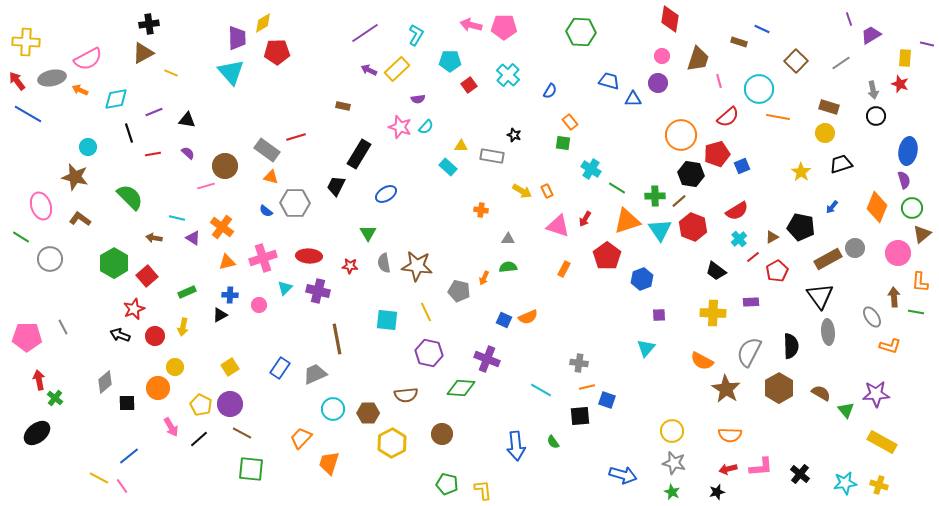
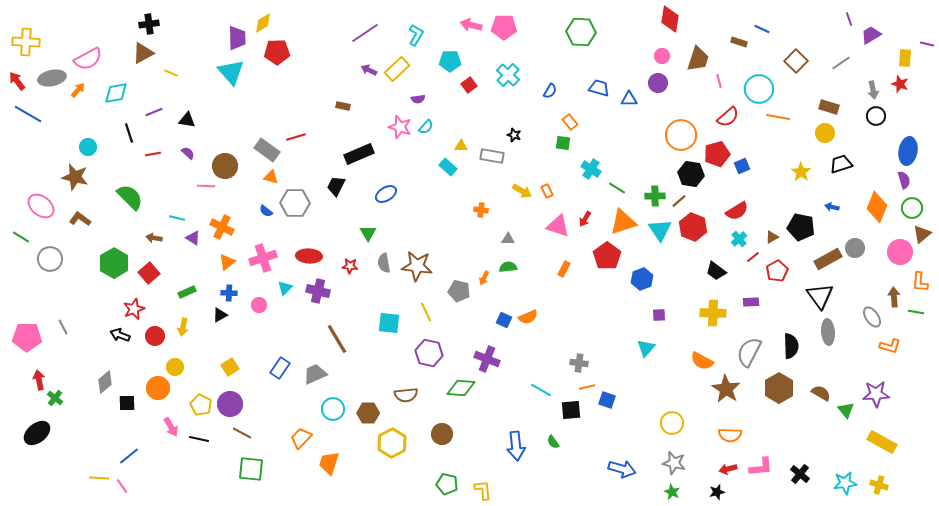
blue trapezoid at (609, 81): moved 10 px left, 7 px down
orange arrow at (80, 90): moved 2 px left; rotated 105 degrees clockwise
cyan diamond at (116, 99): moved 6 px up
blue triangle at (633, 99): moved 4 px left
black rectangle at (359, 154): rotated 36 degrees clockwise
pink line at (206, 186): rotated 18 degrees clockwise
pink ellipse at (41, 206): rotated 32 degrees counterclockwise
blue arrow at (832, 207): rotated 64 degrees clockwise
orange triangle at (627, 221): moved 4 px left, 1 px down
orange cross at (222, 227): rotated 10 degrees counterclockwise
pink circle at (898, 253): moved 2 px right, 1 px up
orange triangle at (227, 262): rotated 24 degrees counterclockwise
red square at (147, 276): moved 2 px right, 3 px up
blue cross at (230, 295): moved 1 px left, 2 px up
cyan square at (387, 320): moved 2 px right, 3 px down
brown line at (337, 339): rotated 20 degrees counterclockwise
black square at (580, 416): moved 9 px left, 6 px up
yellow circle at (672, 431): moved 8 px up
black line at (199, 439): rotated 54 degrees clockwise
blue arrow at (623, 475): moved 1 px left, 6 px up
yellow line at (99, 478): rotated 24 degrees counterclockwise
